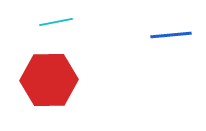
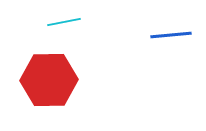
cyan line: moved 8 px right
